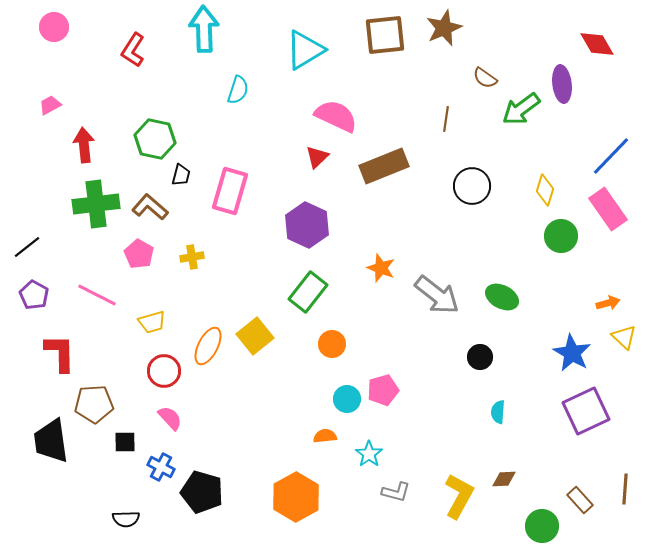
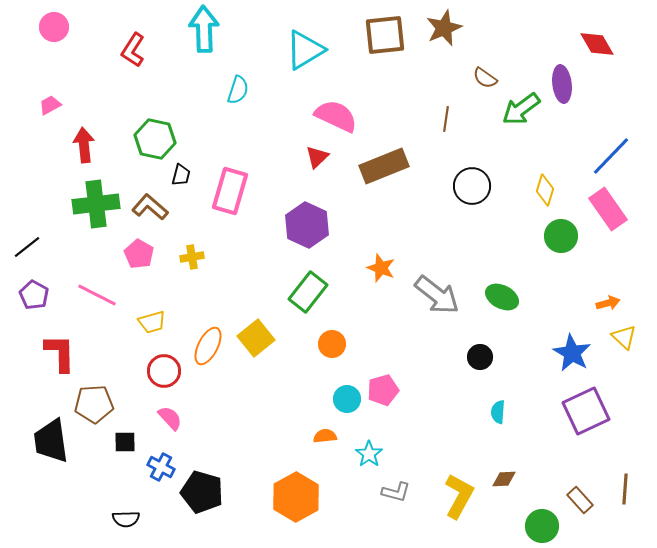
yellow square at (255, 336): moved 1 px right, 2 px down
